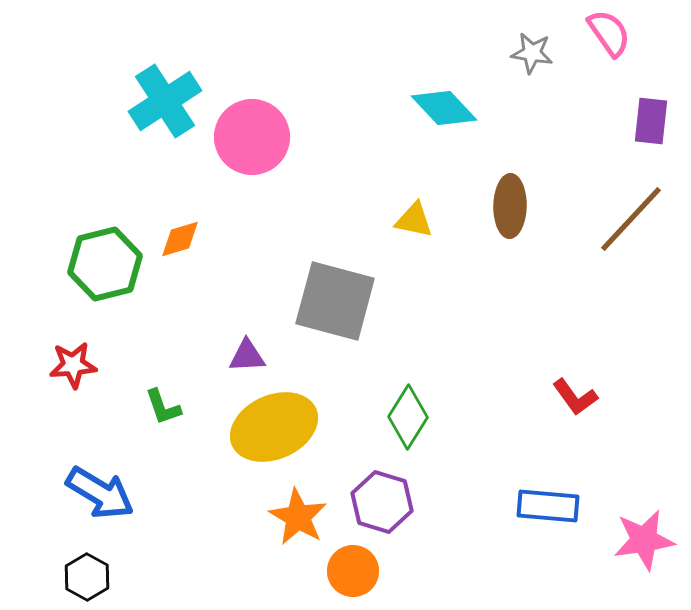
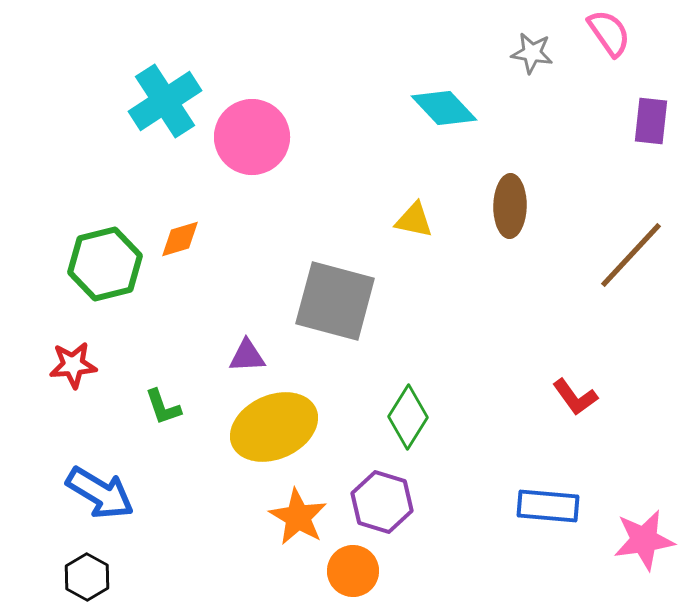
brown line: moved 36 px down
